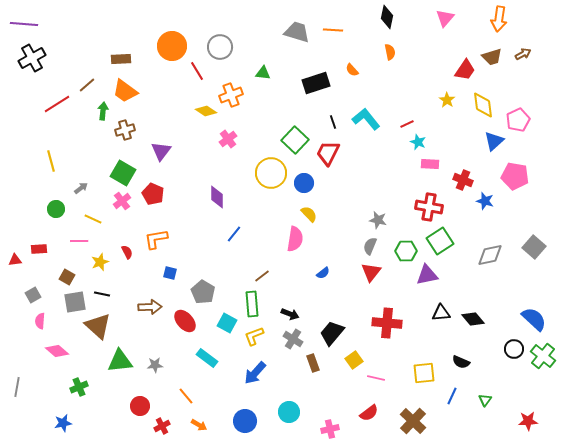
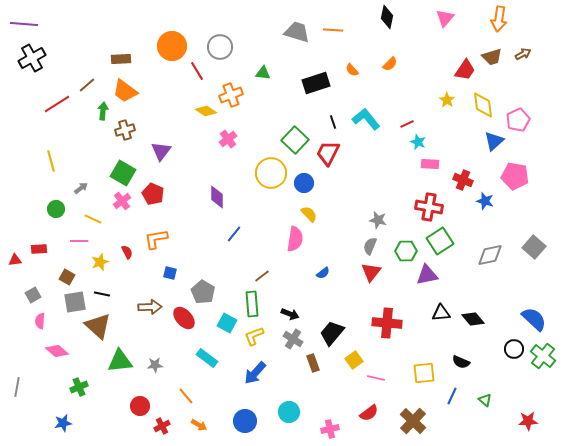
orange semicircle at (390, 52): moved 12 px down; rotated 56 degrees clockwise
red ellipse at (185, 321): moved 1 px left, 3 px up
green triangle at (485, 400): rotated 24 degrees counterclockwise
